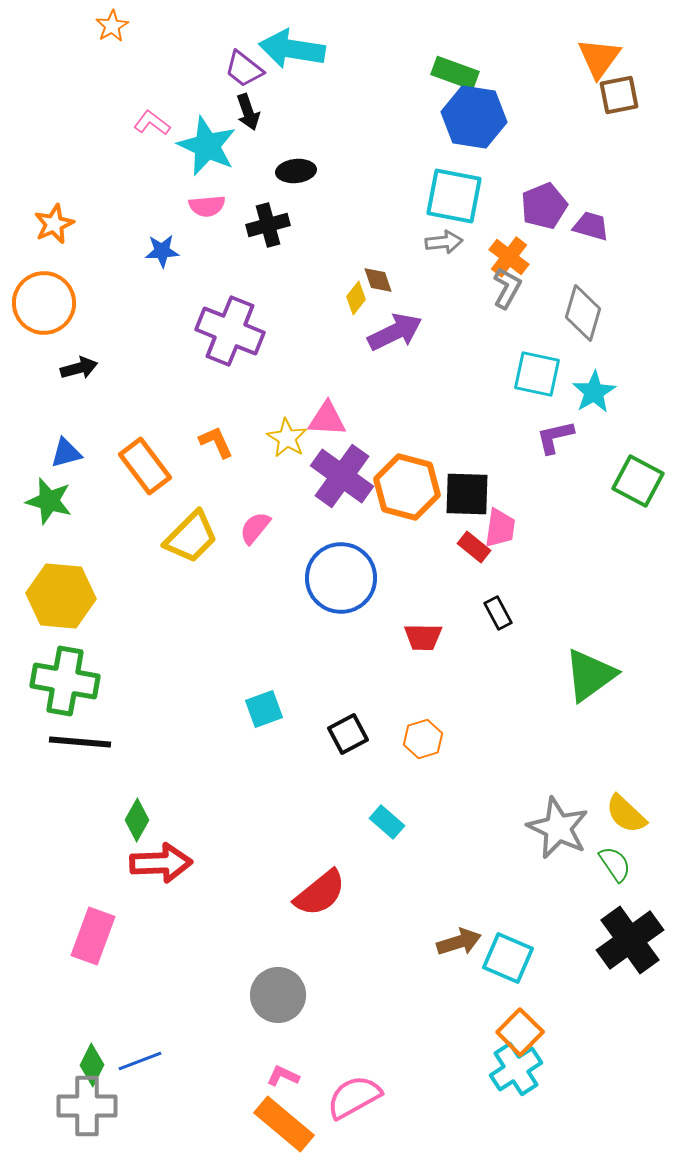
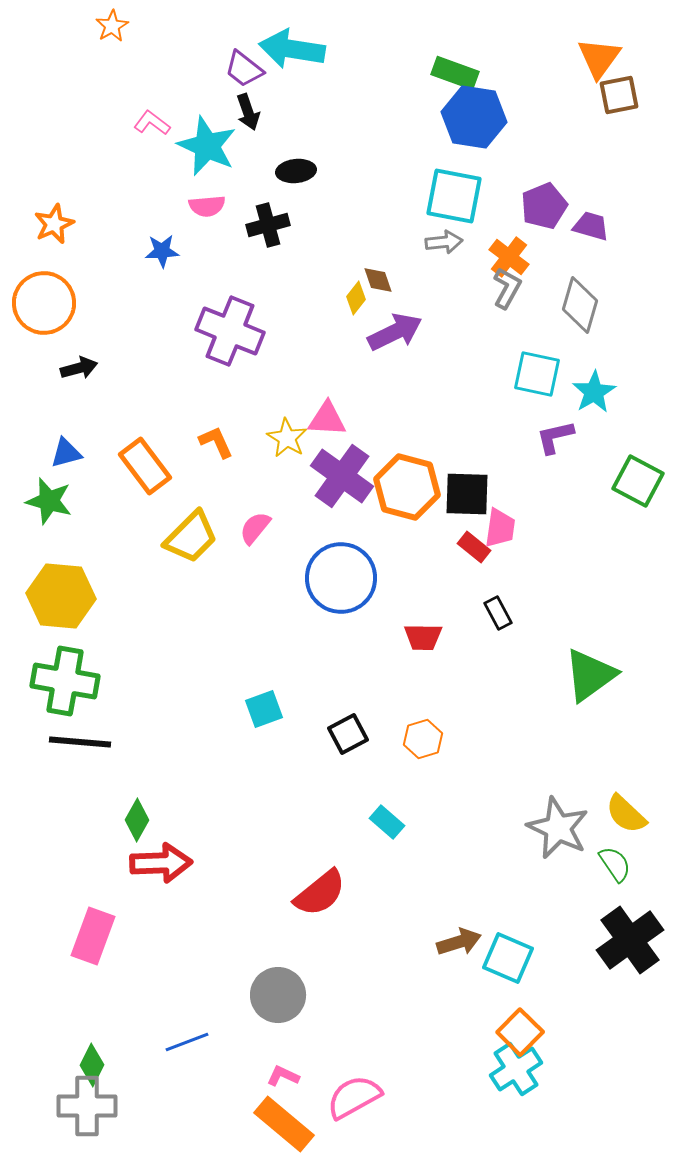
gray diamond at (583, 313): moved 3 px left, 8 px up
blue line at (140, 1061): moved 47 px right, 19 px up
